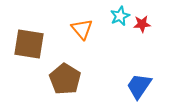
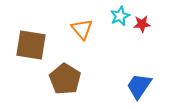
brown square: moved 2 px right, 1 px down
